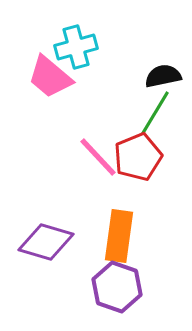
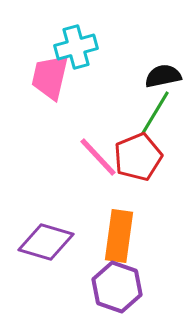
pink trapezoid: rotated 63 degrees clockwise
